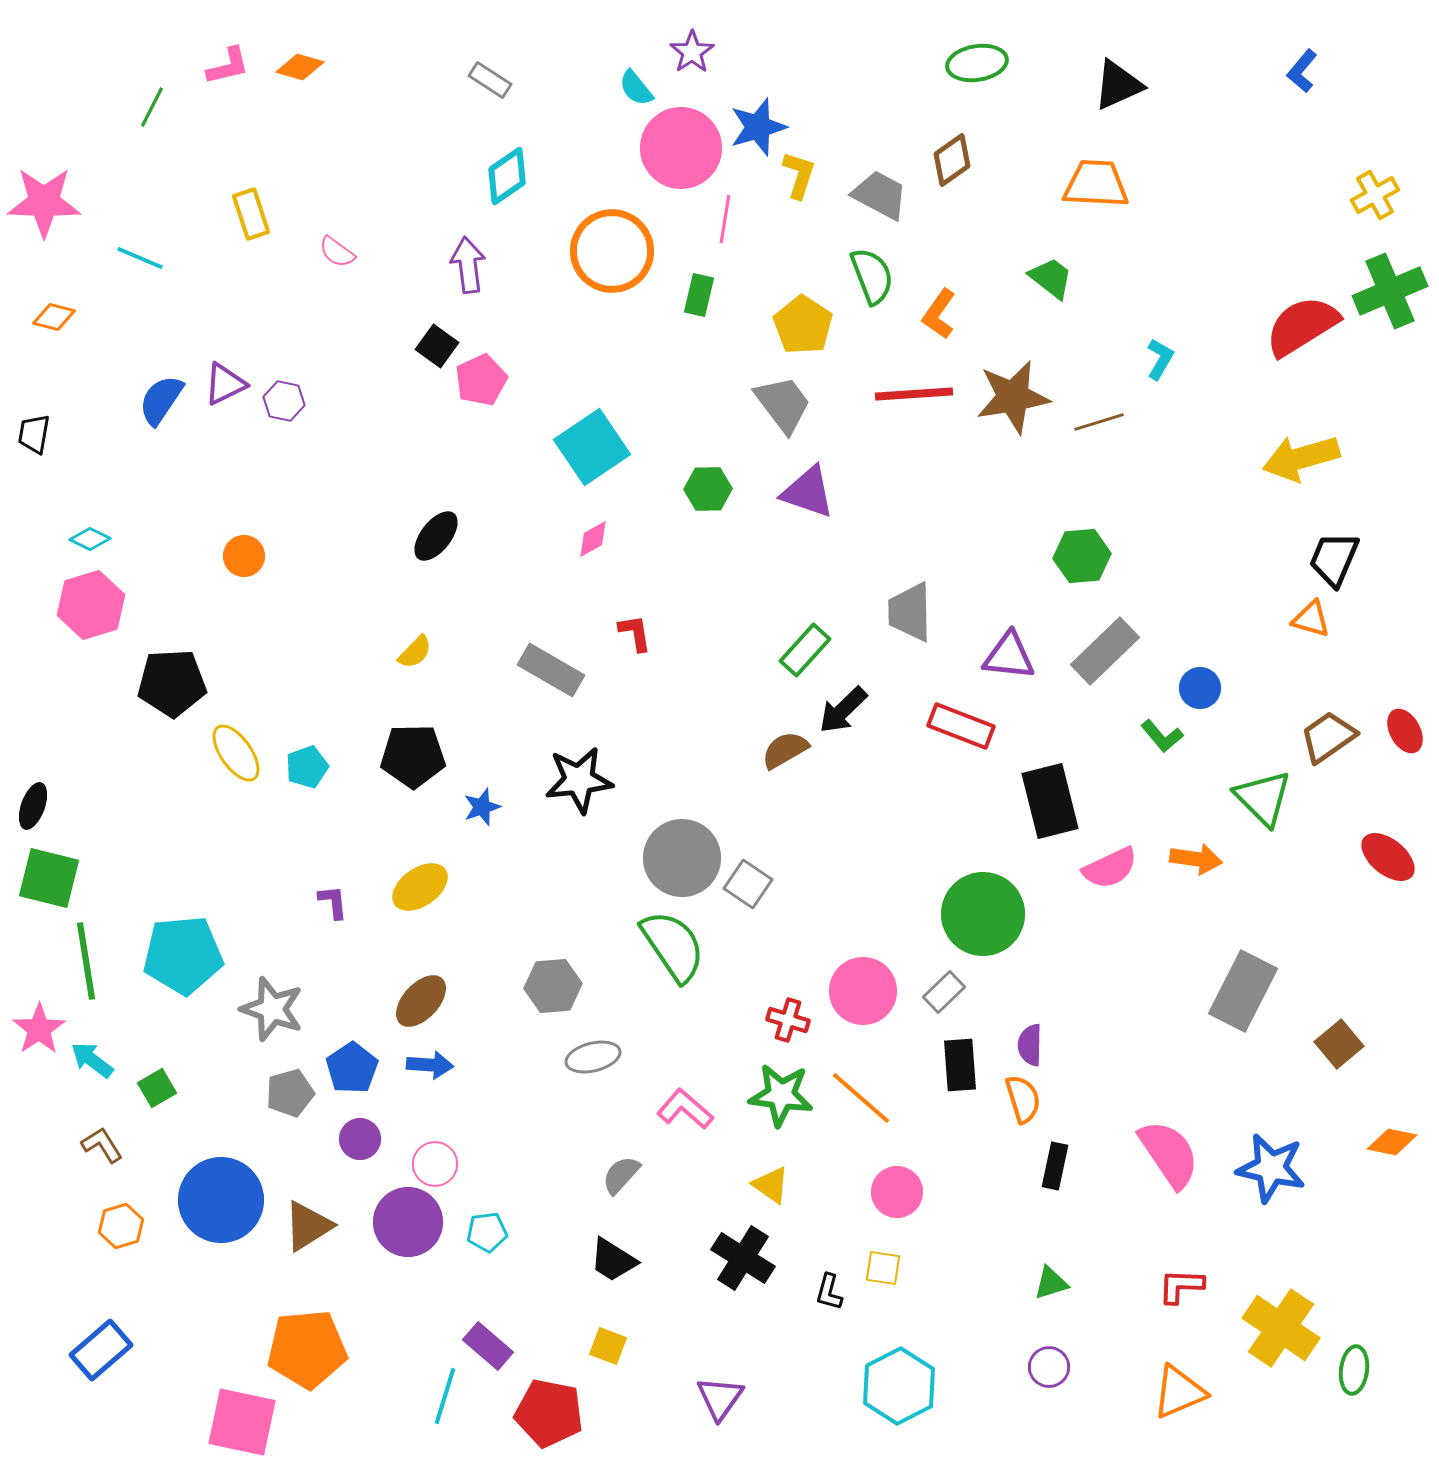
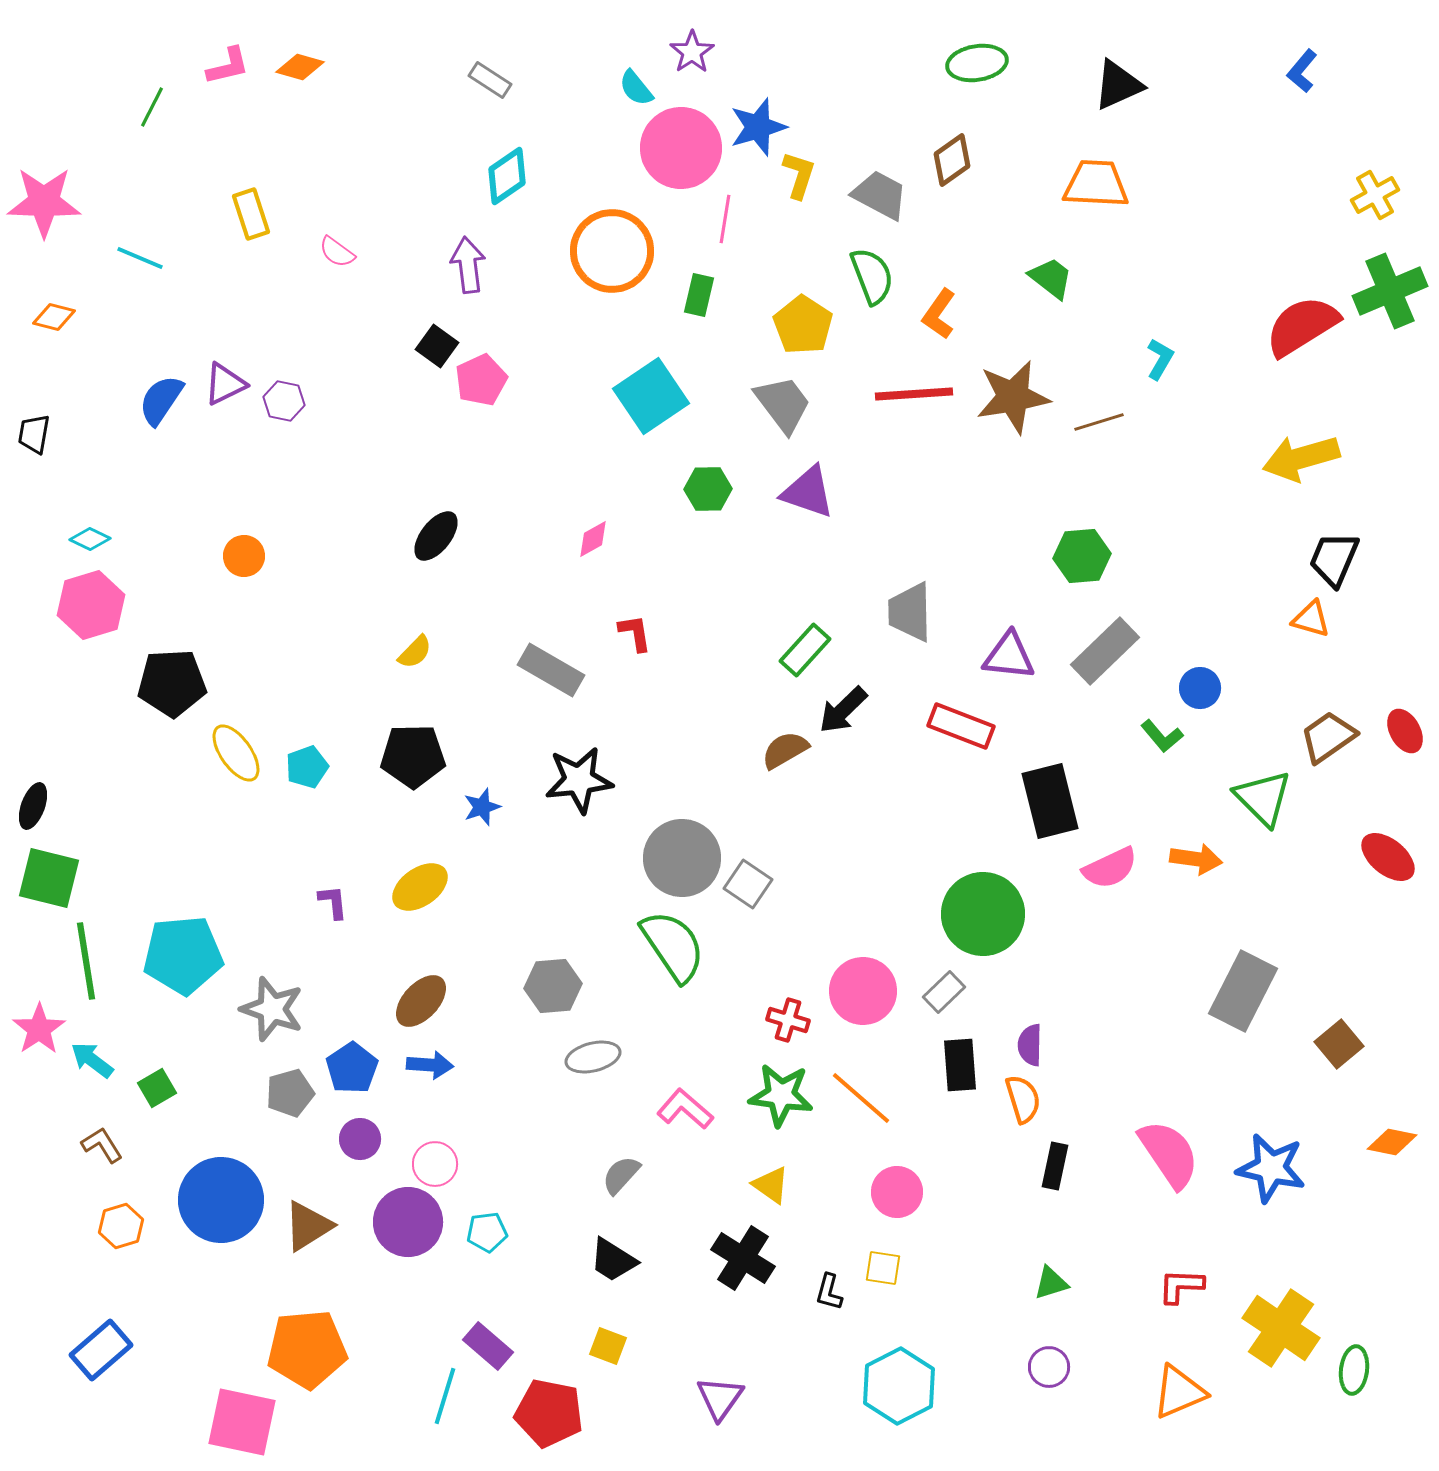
cyan square at (592, 447): moved 59 px right, 51 px up
